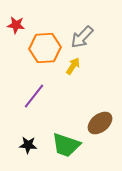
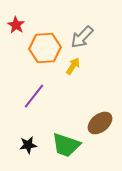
red star: rotated 24 degrees clockwise
black star: rotated 12 degrees counterclockwise
